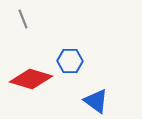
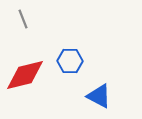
red diamond: moved 6 px left, 4 px up; rotated 30 degrees counterclockwise
blue triangle: moved 3 px right, 5 px up; rotated 8 degrees counterclockwise
